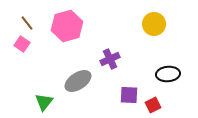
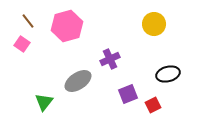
brown line: moved 1 px right, 2 px up
black ellipse: rotated 10 degrees counterclockwise
purple square: moved 1 px left, 1 px up; rotated 24 degrees counterclockwise
